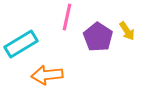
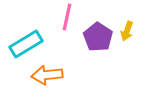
yellow arrow: rotated 54 degrees clockwise
cyan rectangle: moved 5 px right
